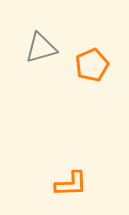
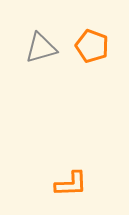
orange pentagon: moved 19 px up; rotated 28 degrees counterclockwise
